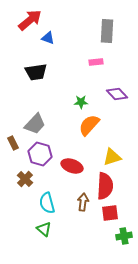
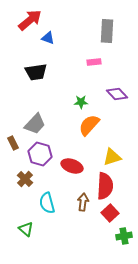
pink rectangle: moved 2 px left
red square: rotated 36 degrees counterclockwise
green triangle: moved 18 px left
